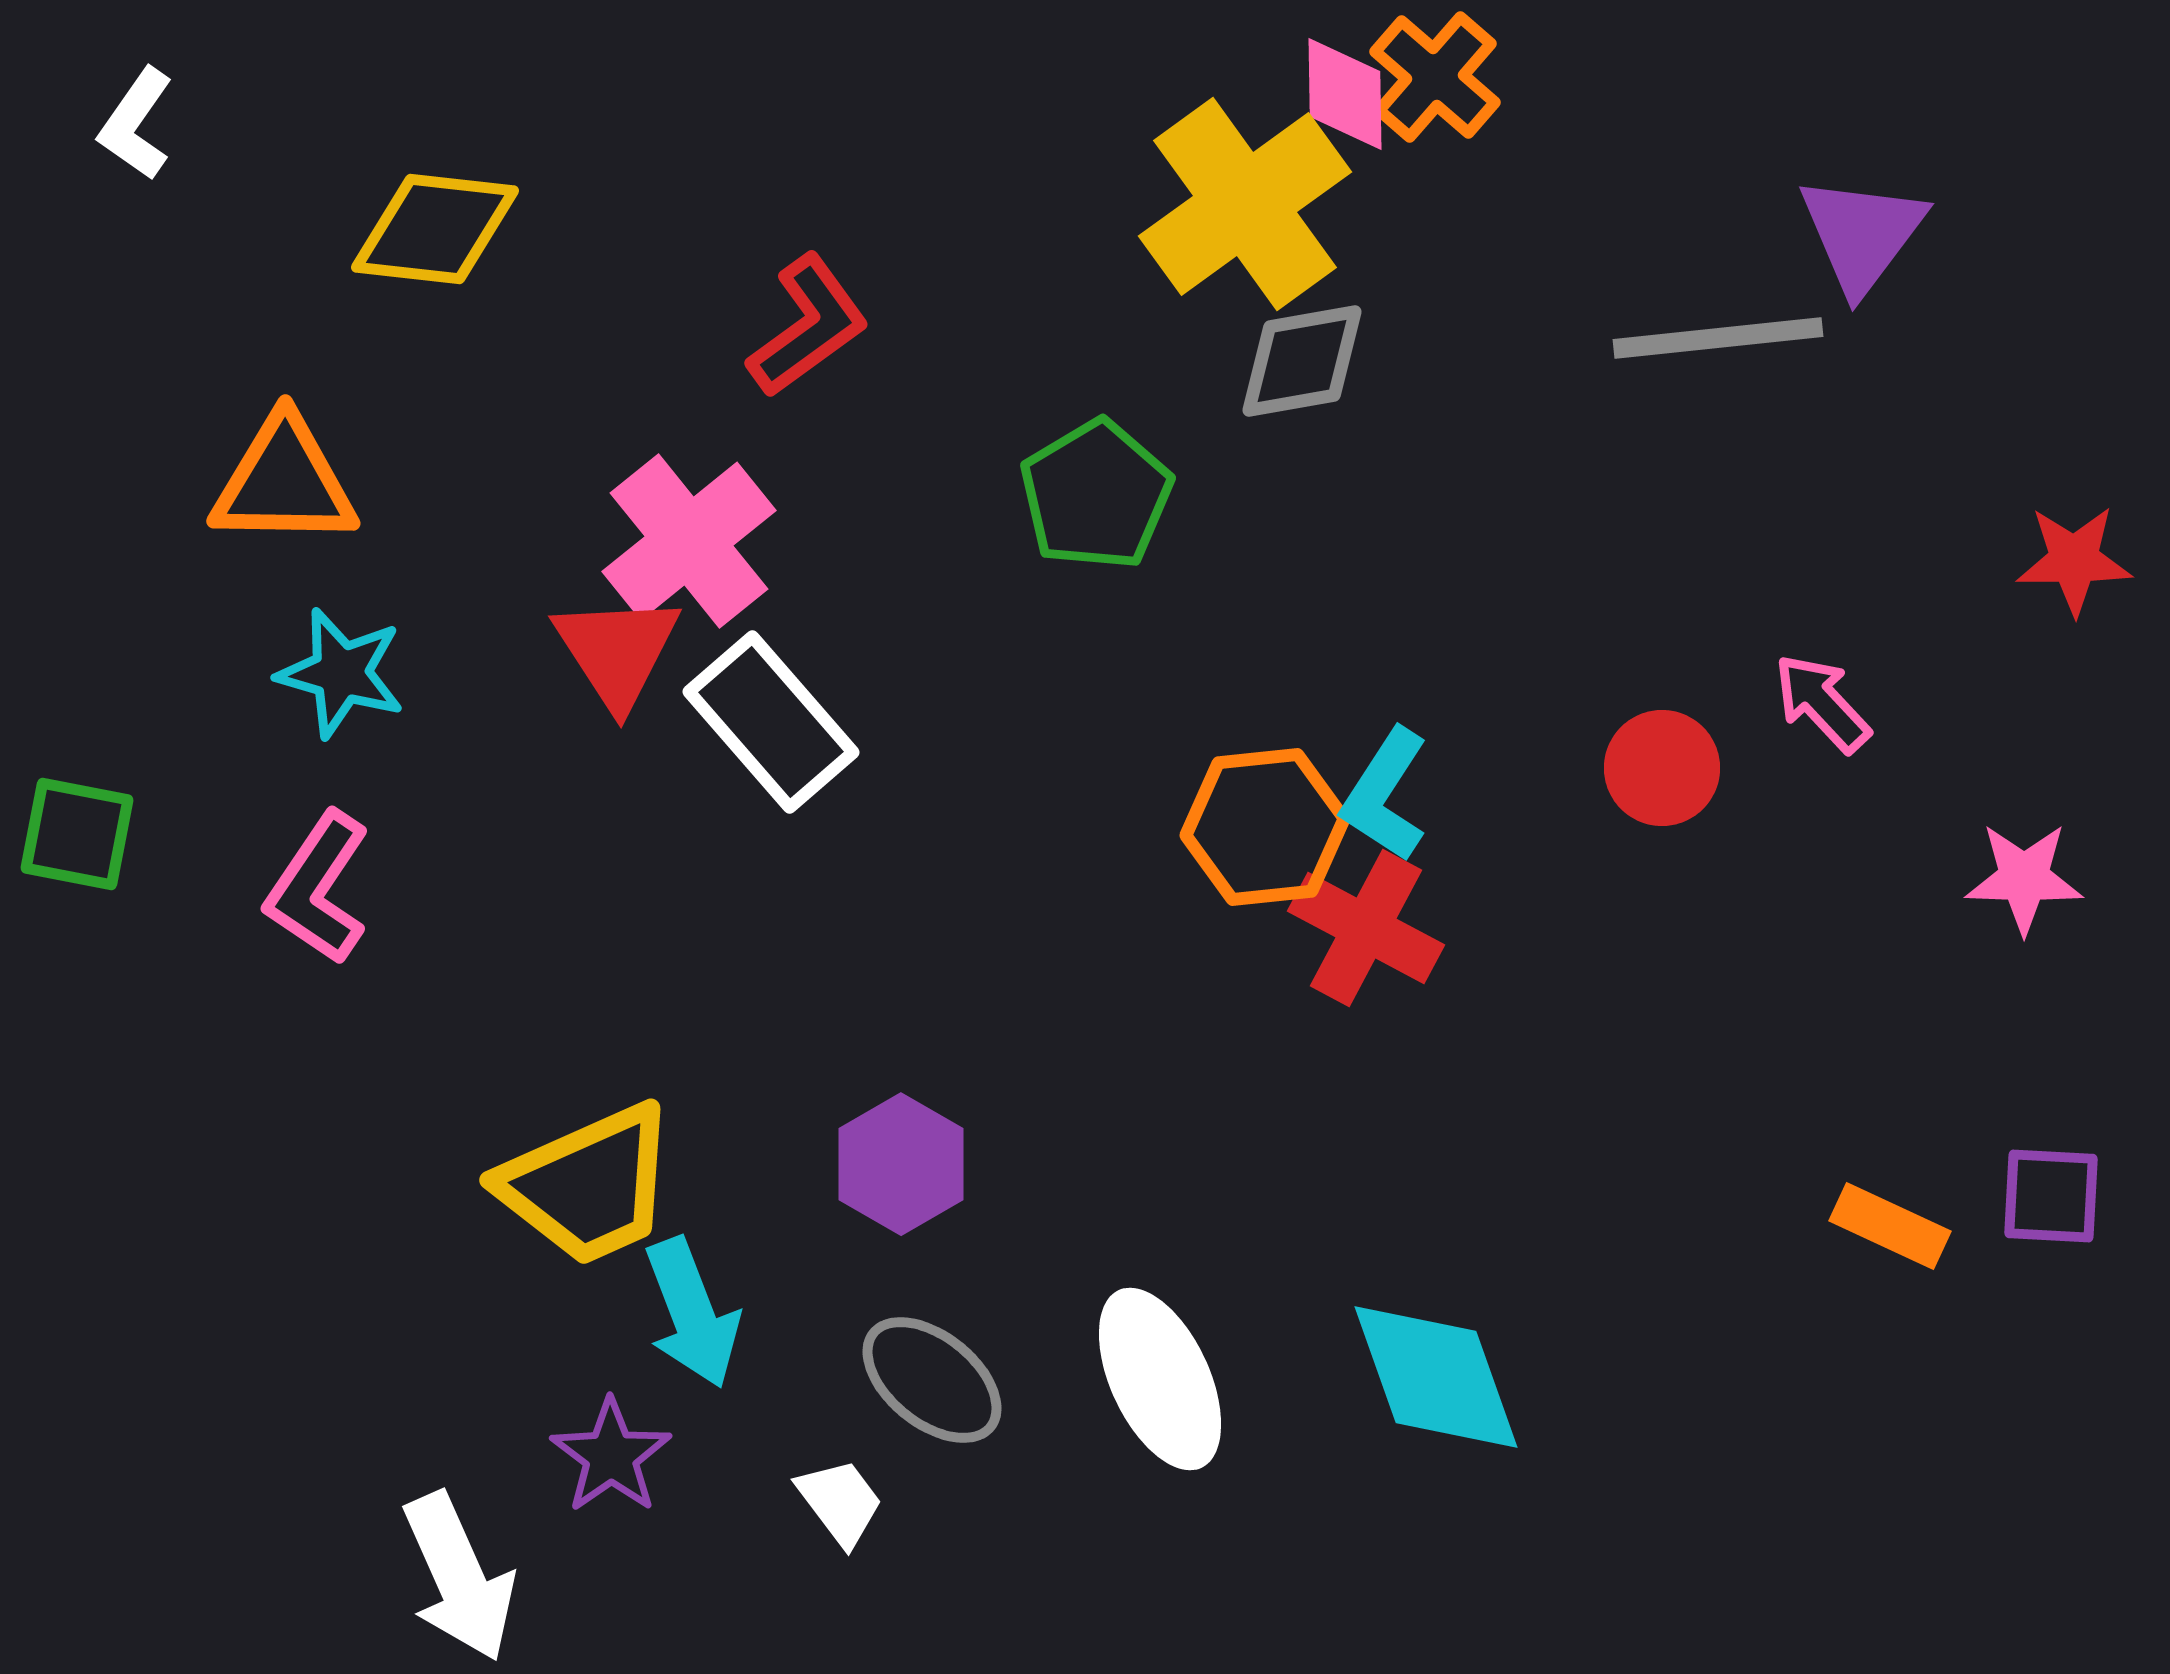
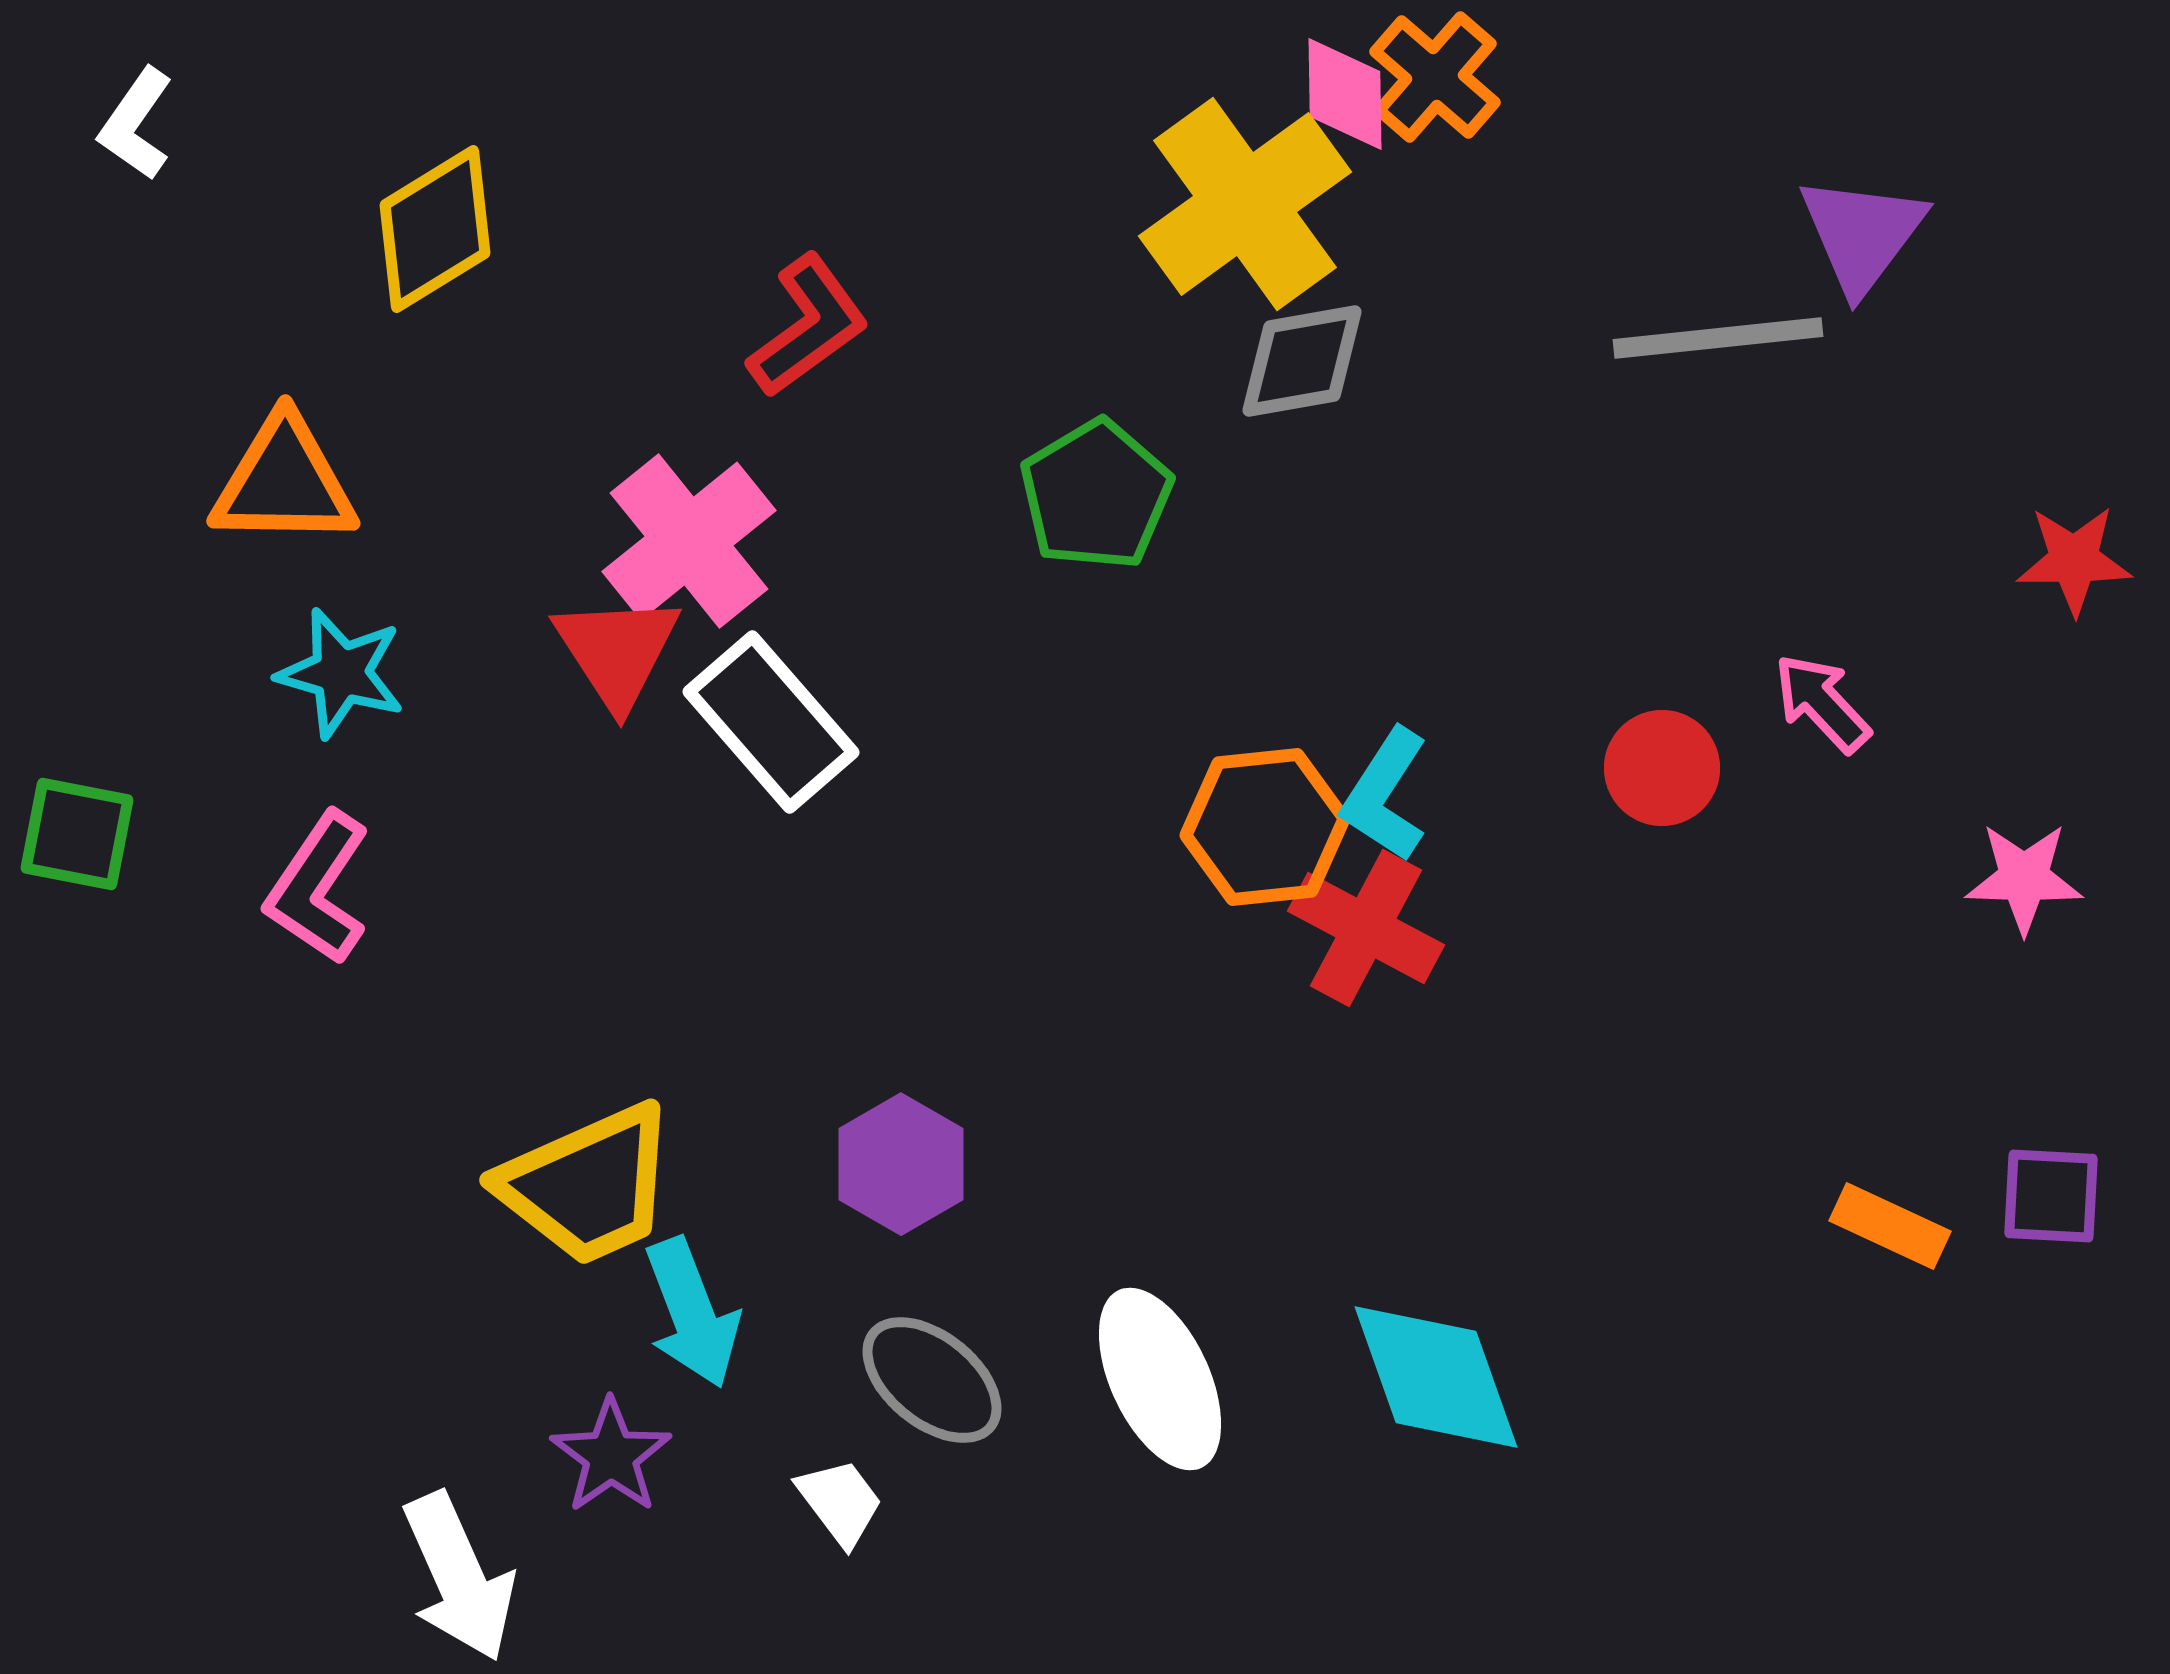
yellow diamond: rotated 38 degrees counterclockwise
